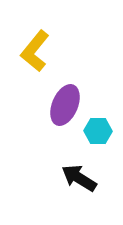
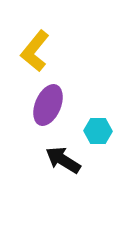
purple ellipse: moved 17 px left
black arrow: moved 16 px left, 18 px up
